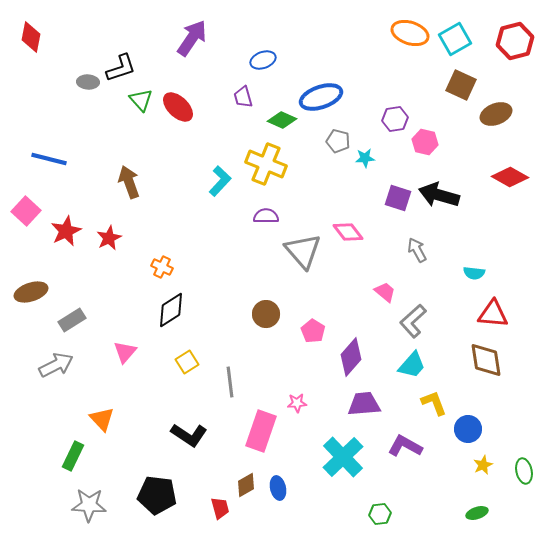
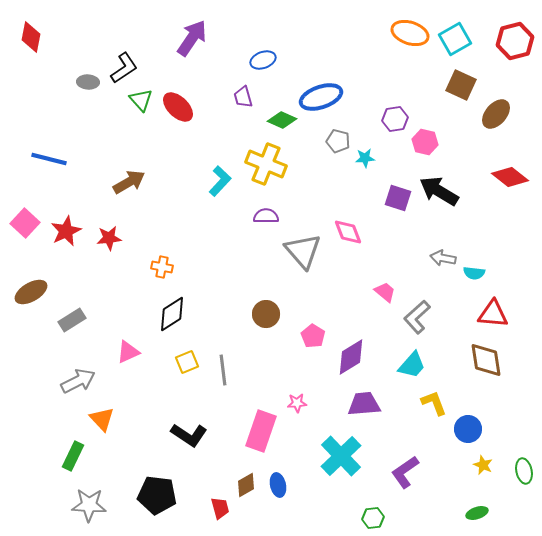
black L-shape at (121, 68): moved 3 px right; rotated 16 degrees counterclockwise
brown ellipse at (496, 114): rotated 28 degrees counterclockwise
red diamond at (510, 177): rotated 9 degrees clockwise
brown arrow at (129, 182): rotated 80 degrees clockwise
black arrow at (439, 195): moved 4 px up; rotated 15 degrees clockwise
pink square at (26, 211): moved 1 px left, 12 px down
pink diamond at (348, 232): rotated 16 degrees clockwise
red star at (109, 238): rotated 20 degrees clockwise
gray arrow at (417, 250): moved 26 px right, 8 px down; rotated 50 degrees counterclockwise
orange cross at (162, 267): rotated 15 degrees counterclockwise
brown ellipse at (31, 292): rotated 12 degrees counterclockwise
black diamond at (171, 310): moved 1 px right, 4 px down
gray L-shape at (413, 321): moved 4 px right, 4 px up
pink pentagon at (313, 331): moved 5 px down
pink triangle at (125, 352): moved 3 px right; rotated 25 degrees clockwise
purple diamond at (351, 357): rotated 18 degrees clockwise
yellow square at (187, 362): rotated 10 degrees clockwise
gray arrow at (56, 365): moved 22 px right, 16 px down
gray line at (230, 382): moved 7 px left, 12 px up
purple L-shape at (405, 446): moved 26 px down; rotated 64 degrees counterclockwise
cyan cross at (343, 457): moved 2 px left, 1 px up
yellow star at (483, 465): rotated 24 degrees counterclockwise
blue ellipse at (278, 488): moved 3 px up
green hexagon at (380, 514): moved 7 px left, 4 px down
